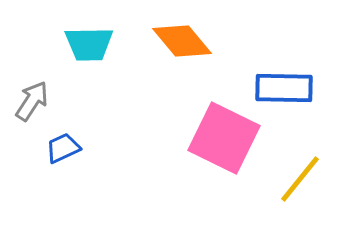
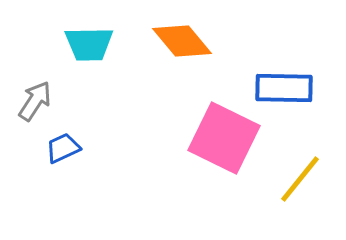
gray arrow: moved 3 px right
